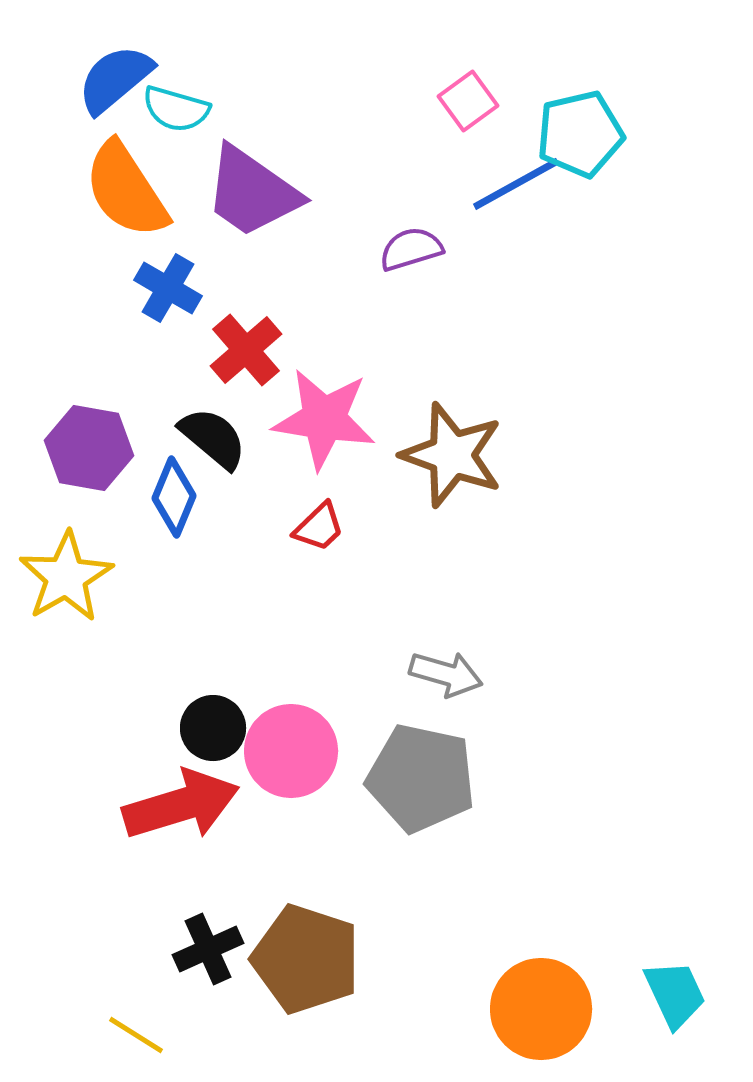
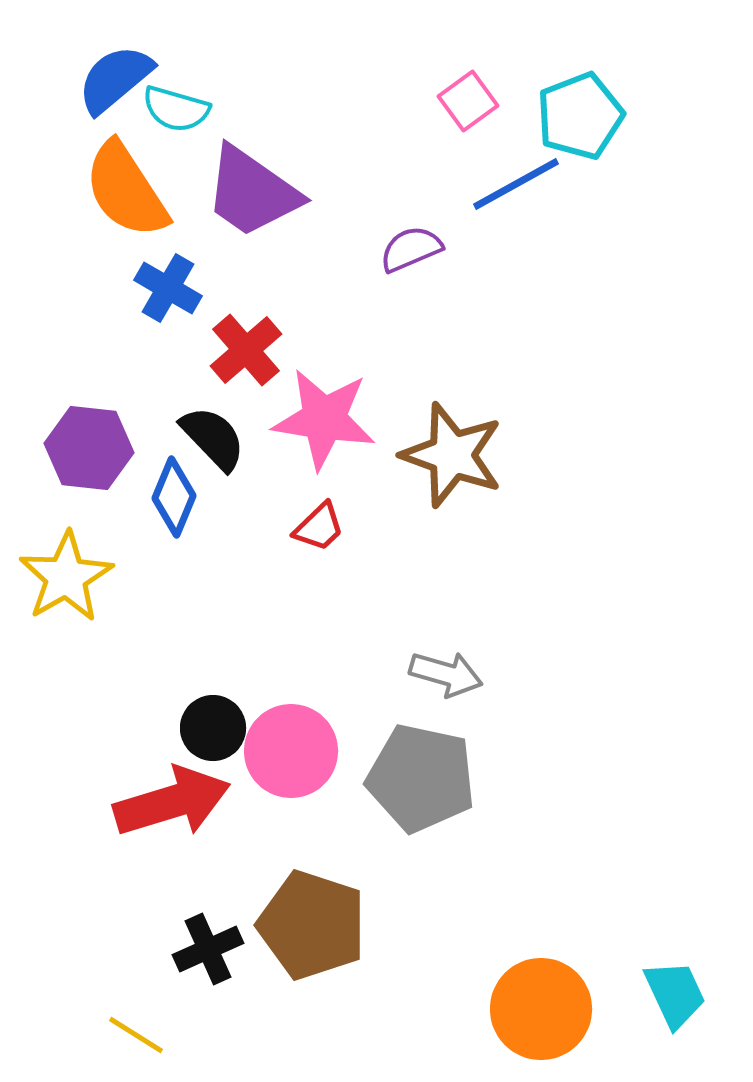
cyan pentagon: moved 18 px up; rotated 8 degrees counterclockwise
purple semicircle: rotated 6 degrees counterclockwise
black semicircle: rotated 6 degrees clockwise
purple hexagon: rotated 4 degrees counterclockwise
red arrow: moved 9 px left, 3 px up
brown pentagon: moved 6 px right, 34 px up
